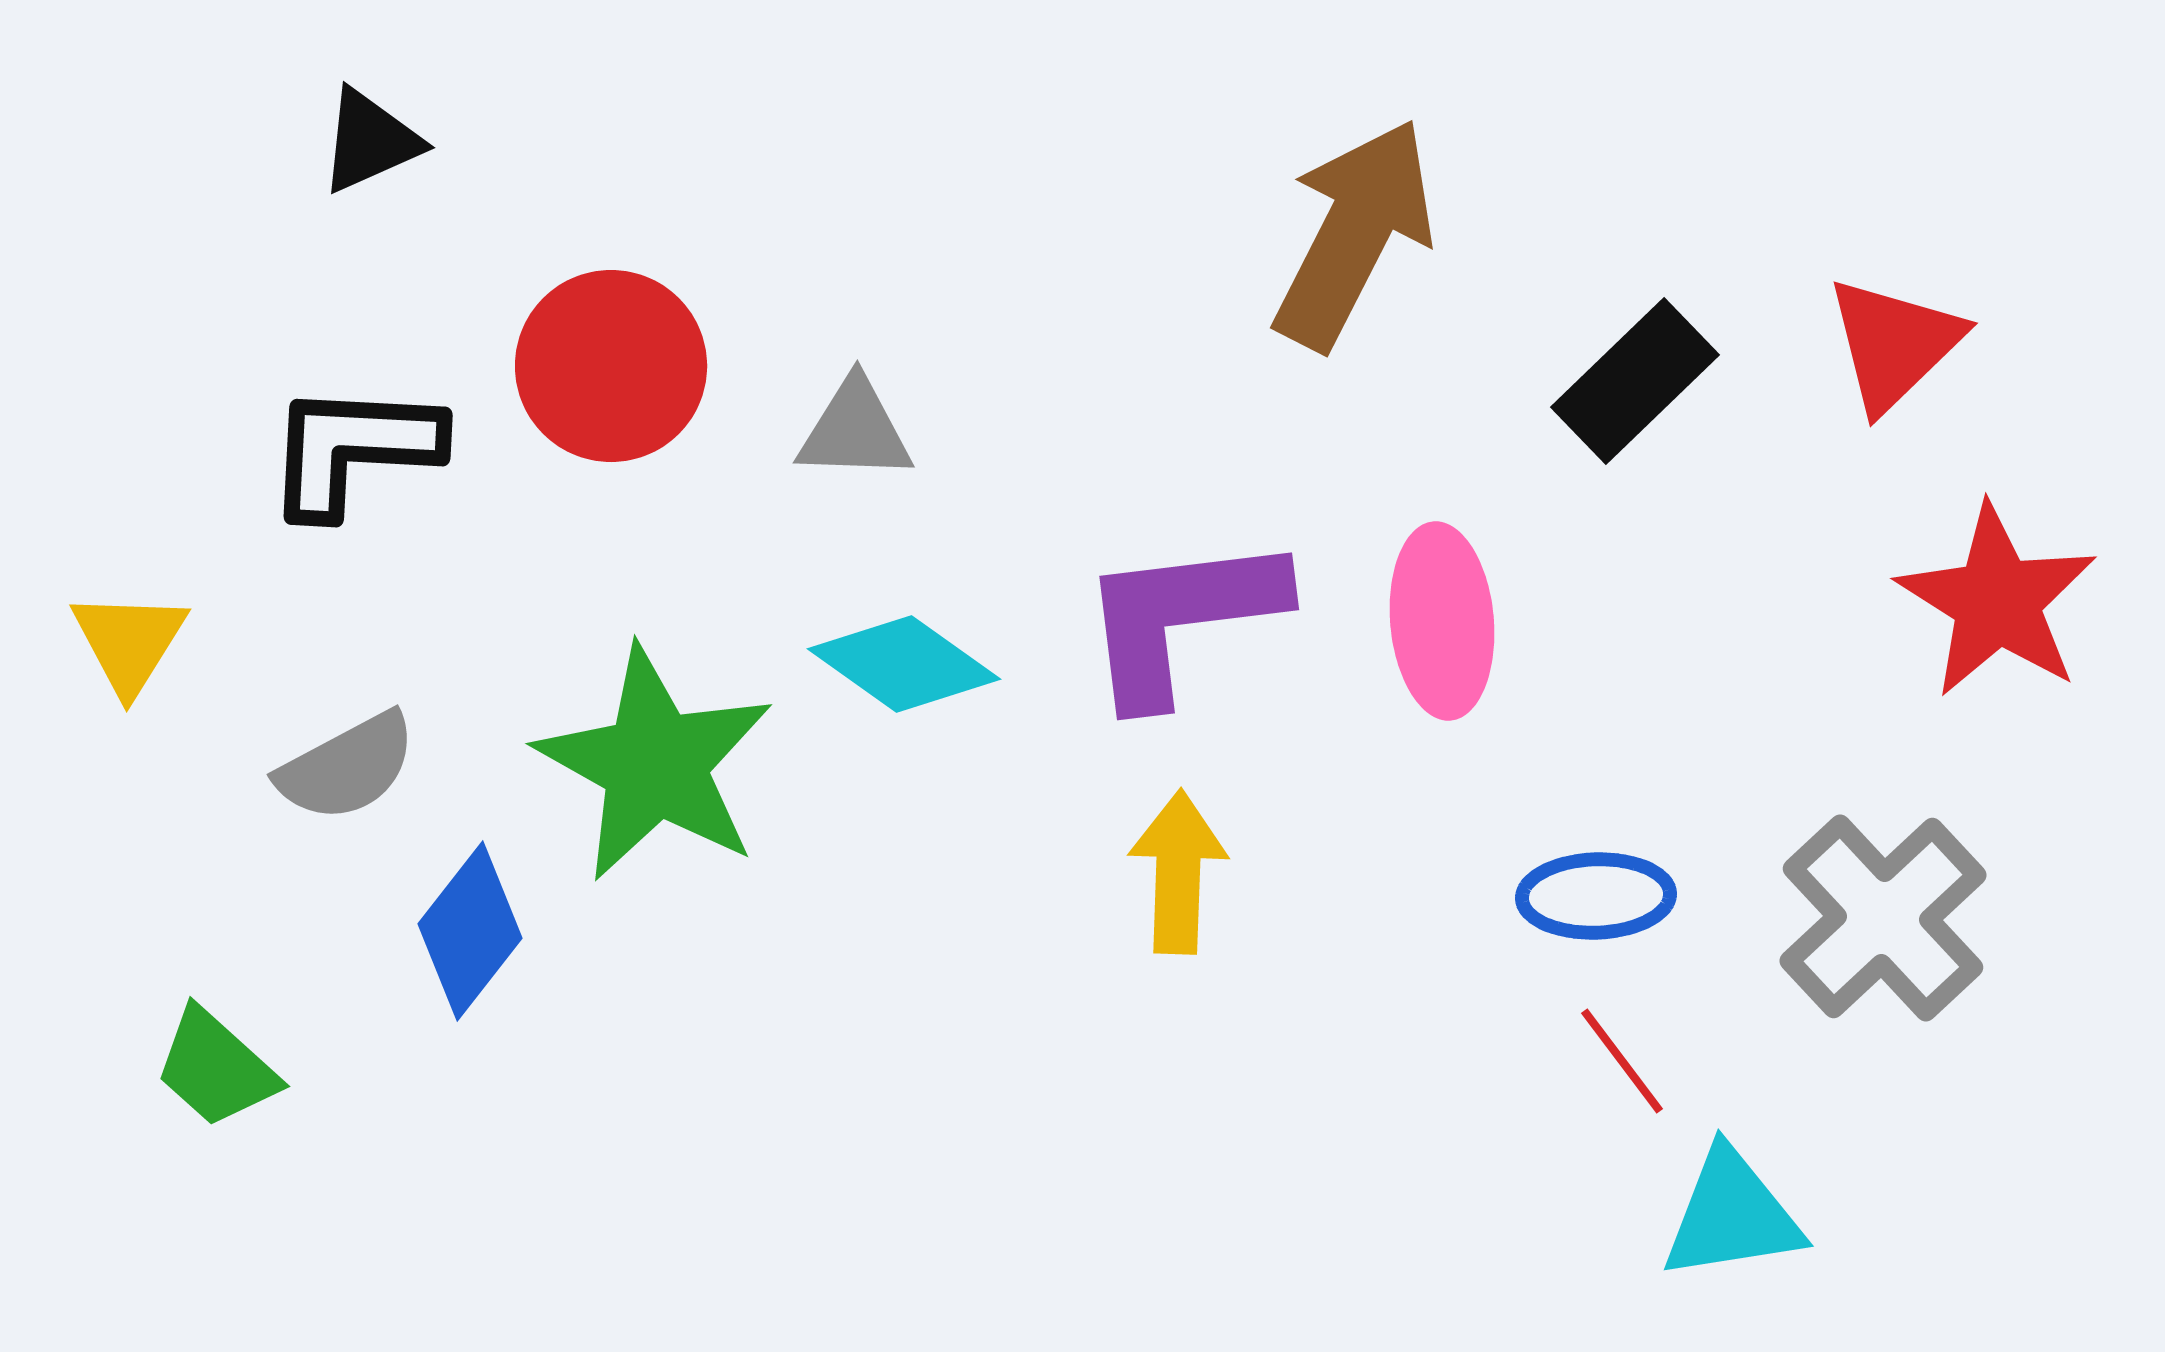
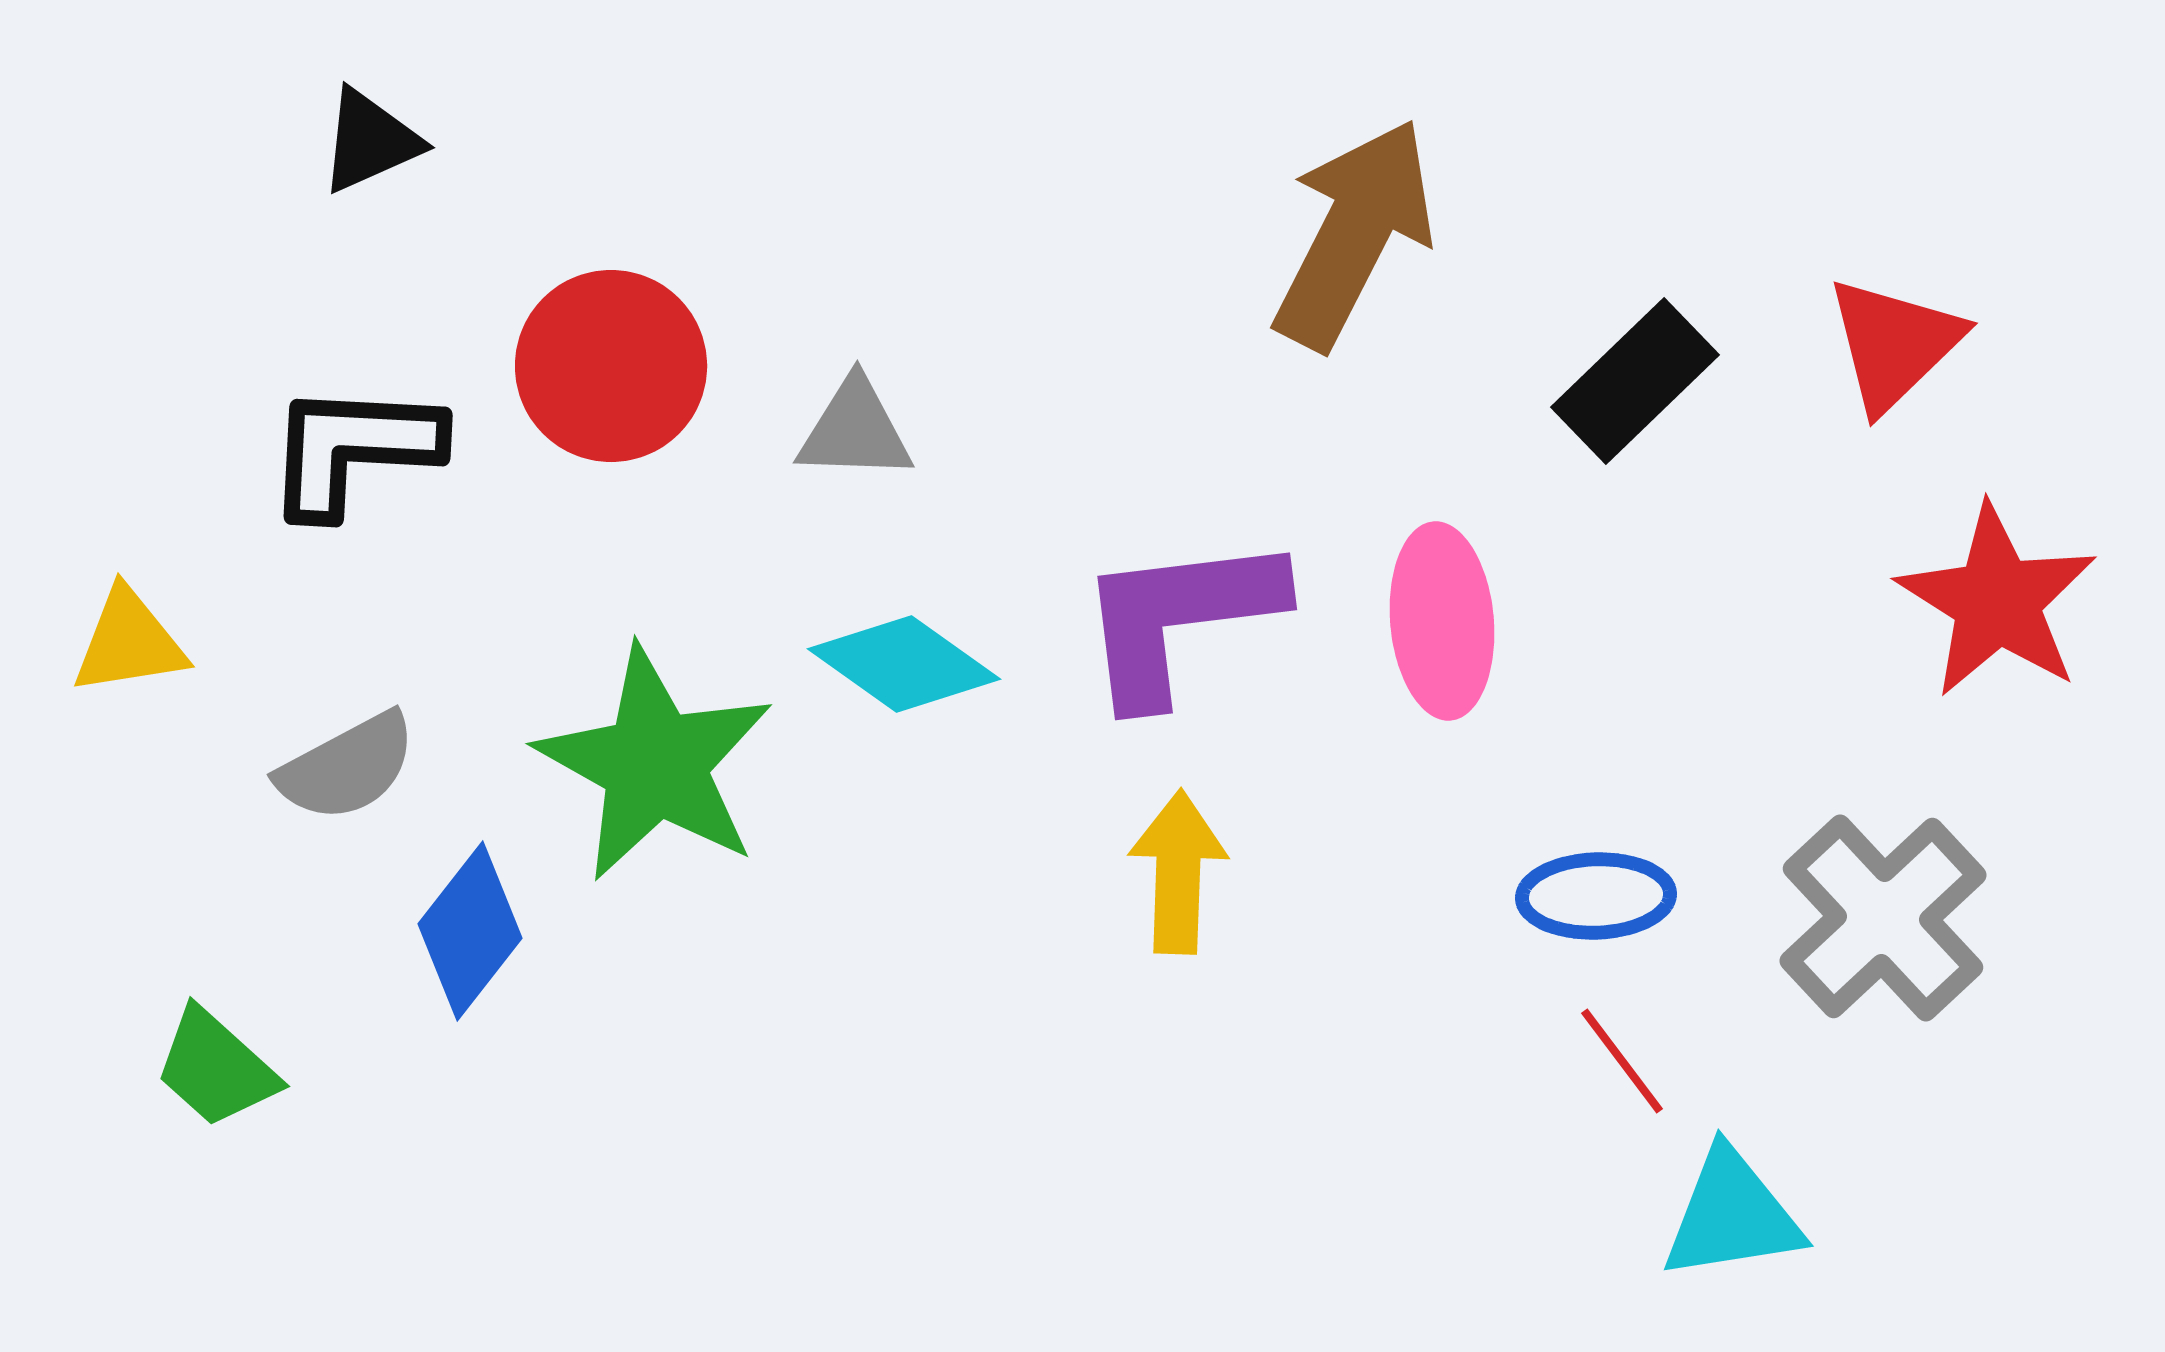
purple L-shape: moved 2 px left
yellow triangle: rotated 49 degrees clockwise
